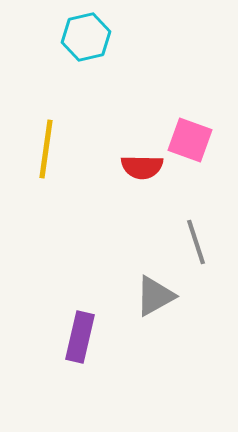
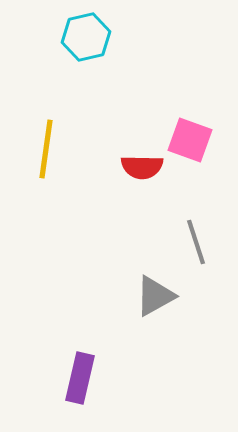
purple rectangle: moved 41 px down
